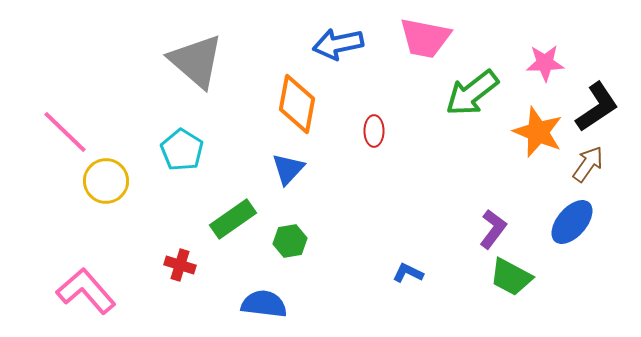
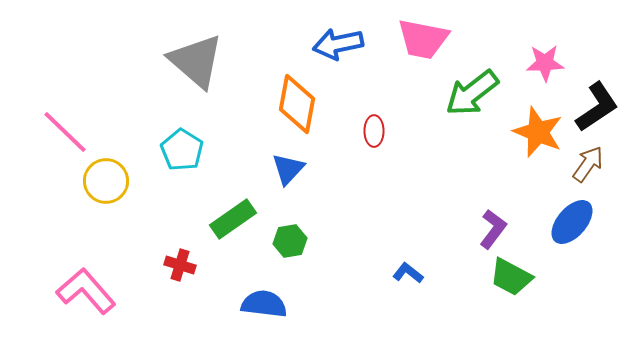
pink trapezoid: moved 2 px left, 1 px down
blue L-shape: rotated 12 degrees clockwise
